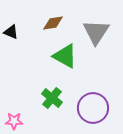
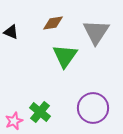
green triangle: rotated 36 degrees clockwise
green cross: moved 12 px left, 14 px down
pink star: rotated 24 degrees counterclockwise
